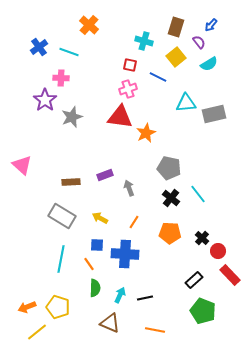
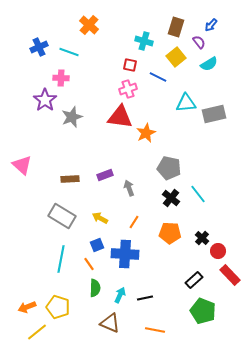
blue cross at (39, 47): rotated 12 degrees clockwise
brown rectangle at (71, 182): moved 1 px left, 3 px up
blue square at (97, 245): rotated 24 degrees counterclockwise
